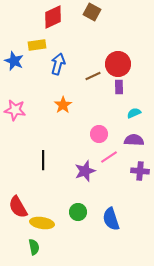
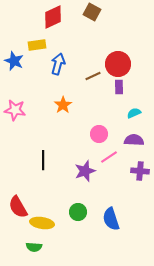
green semicircle: rotated 105 degrees clockwise
